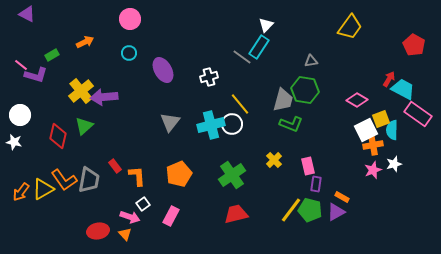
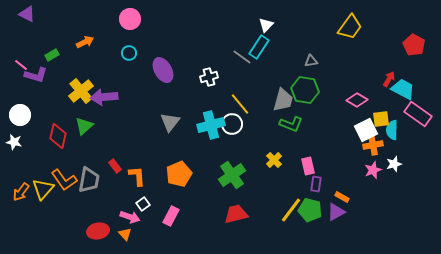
yellow square at (381, 119): rotated 12 degrees clockwise
yellow triangle at (43, 189): rotated 20 degrees counterclockwise
